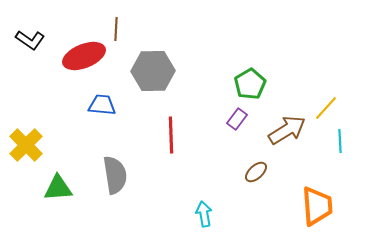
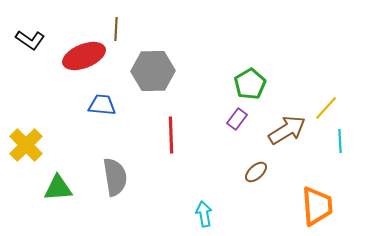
gray semicircle: moved 2 px down
